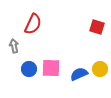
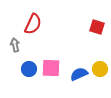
gray arrow: moved 1 px right, 1 px up
